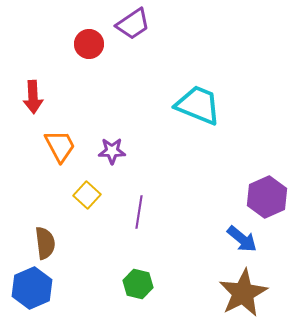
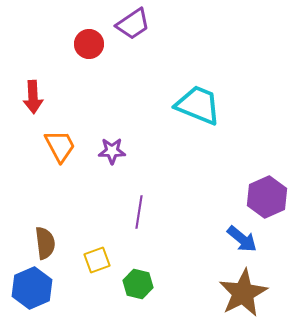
yellow square: moved 10 px right, 65 px down; rotated 28 degrees clockwise
